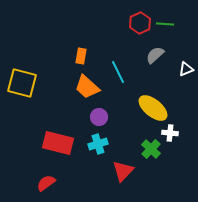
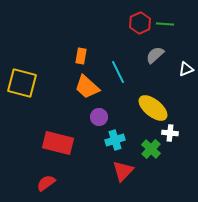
cyan cross: moved 17 px right, 4 px up
